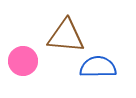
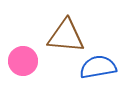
blue semicircle: rotated 9 degrees counterclockwise
